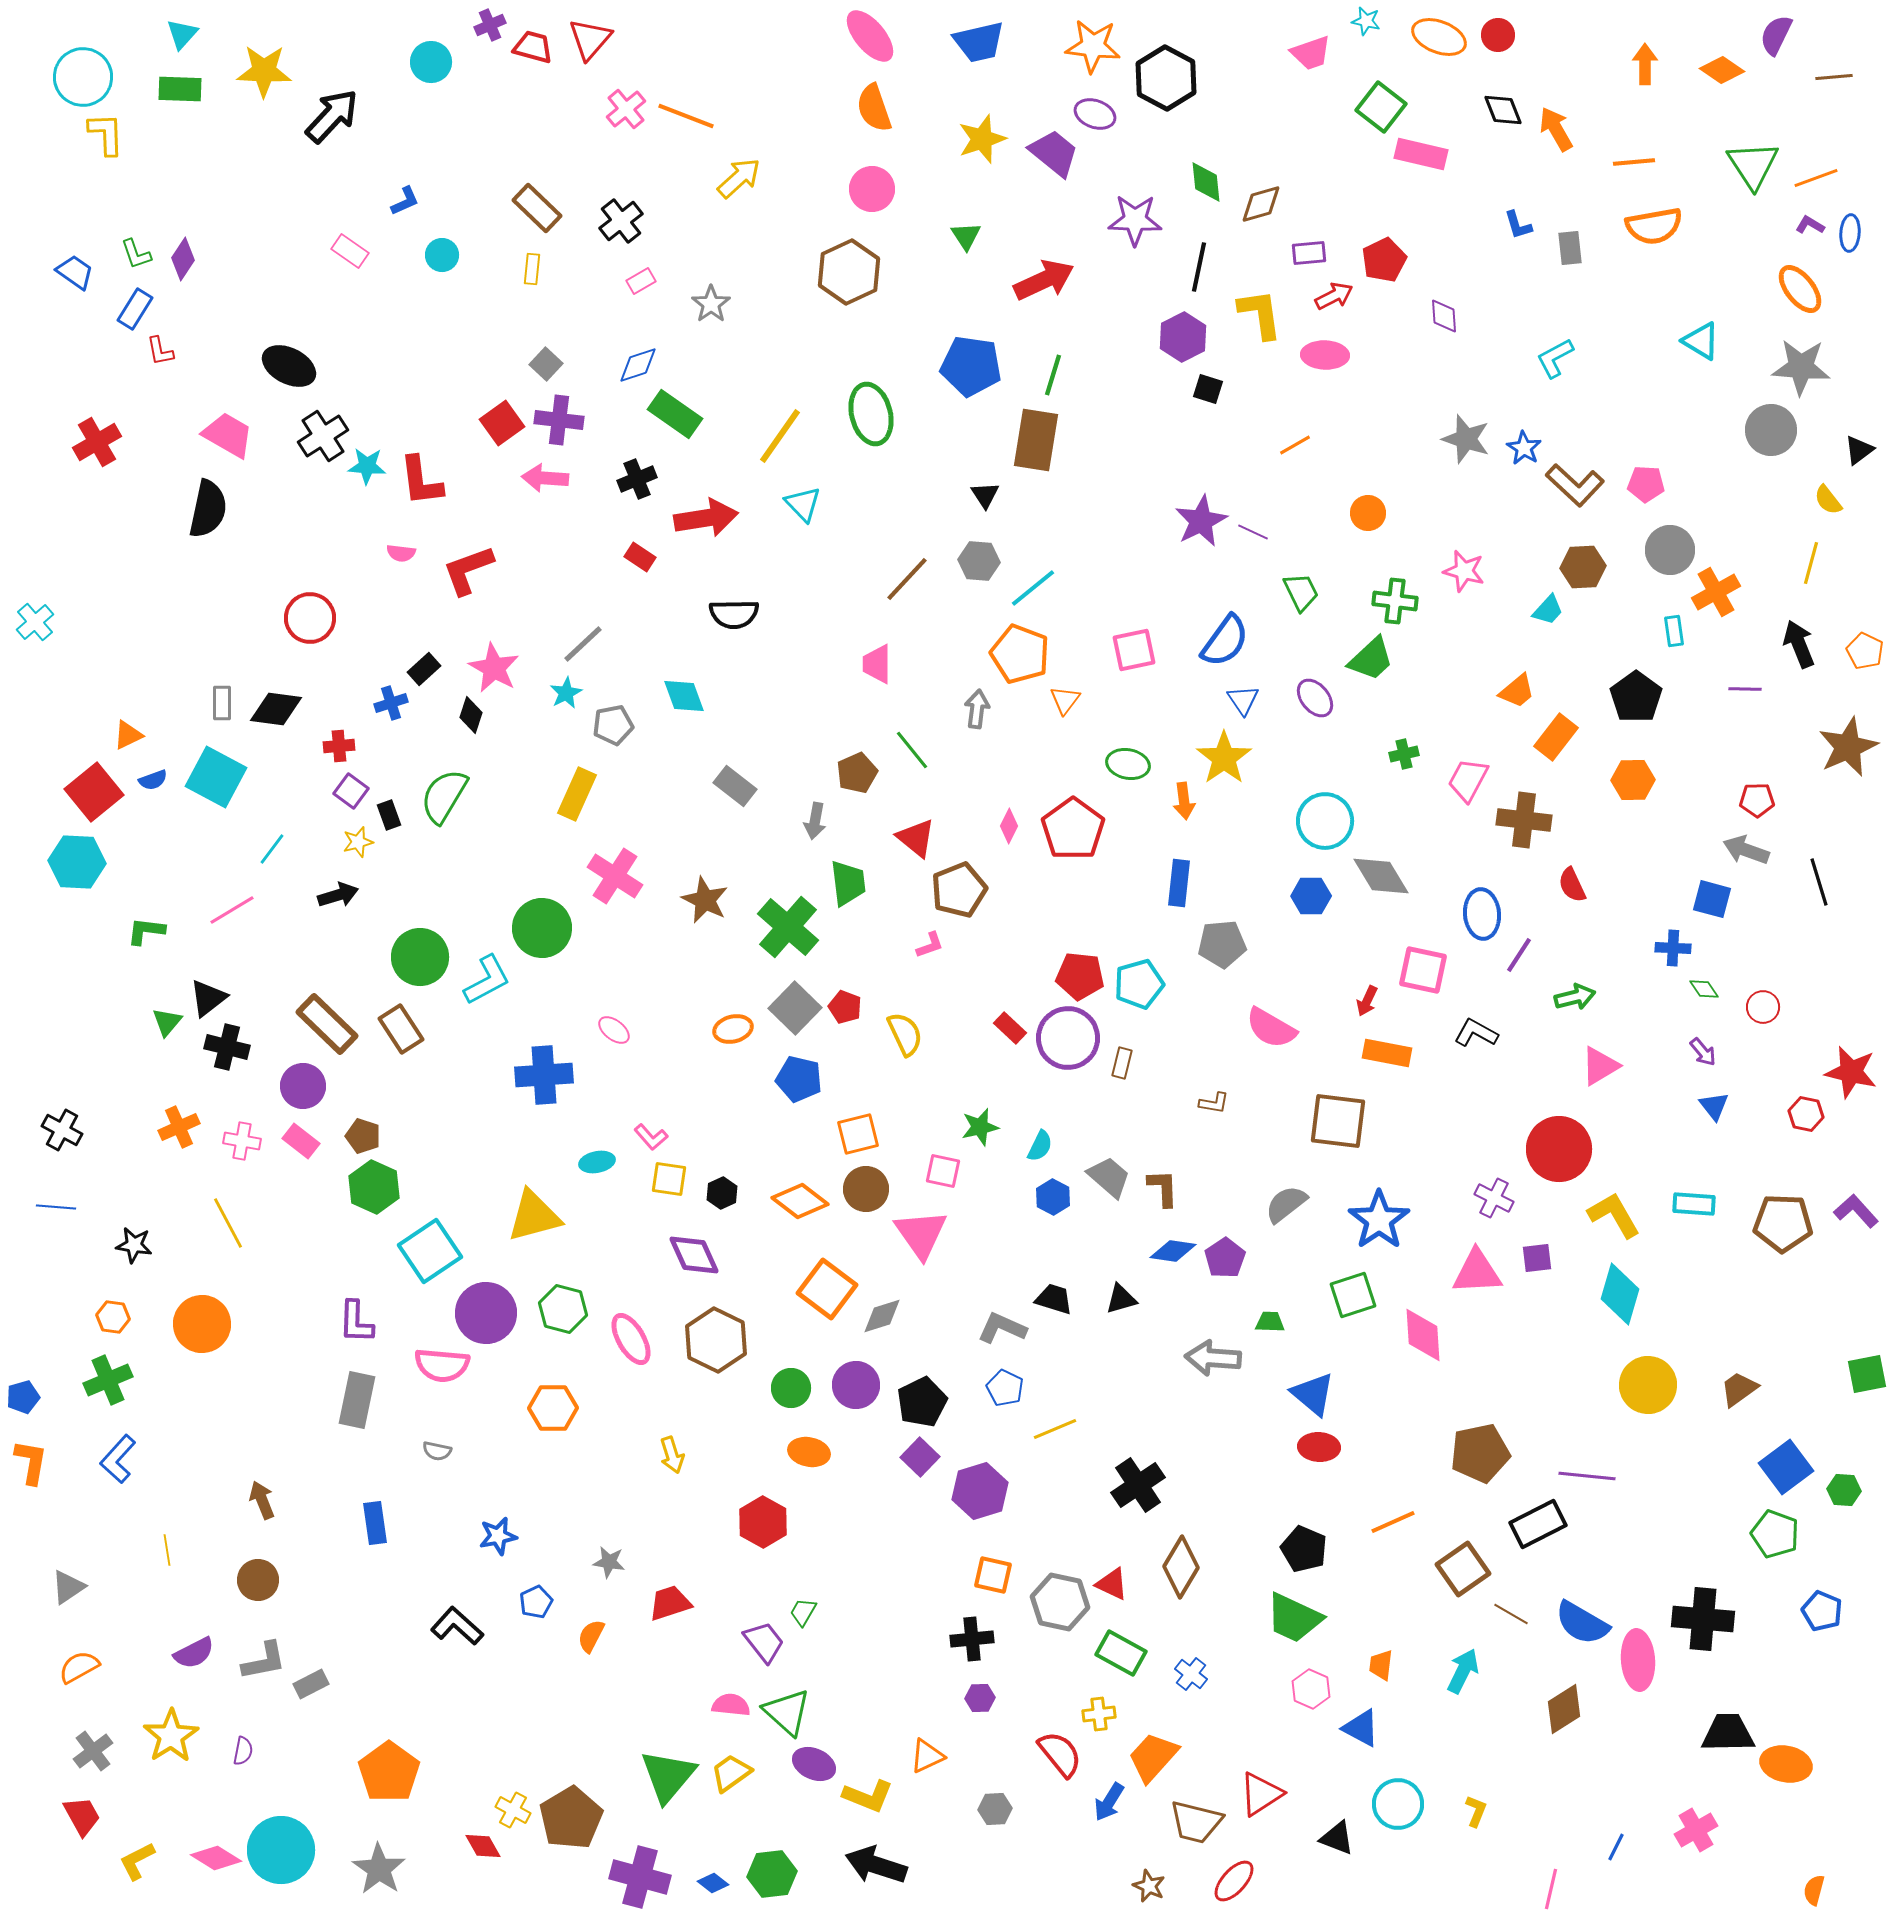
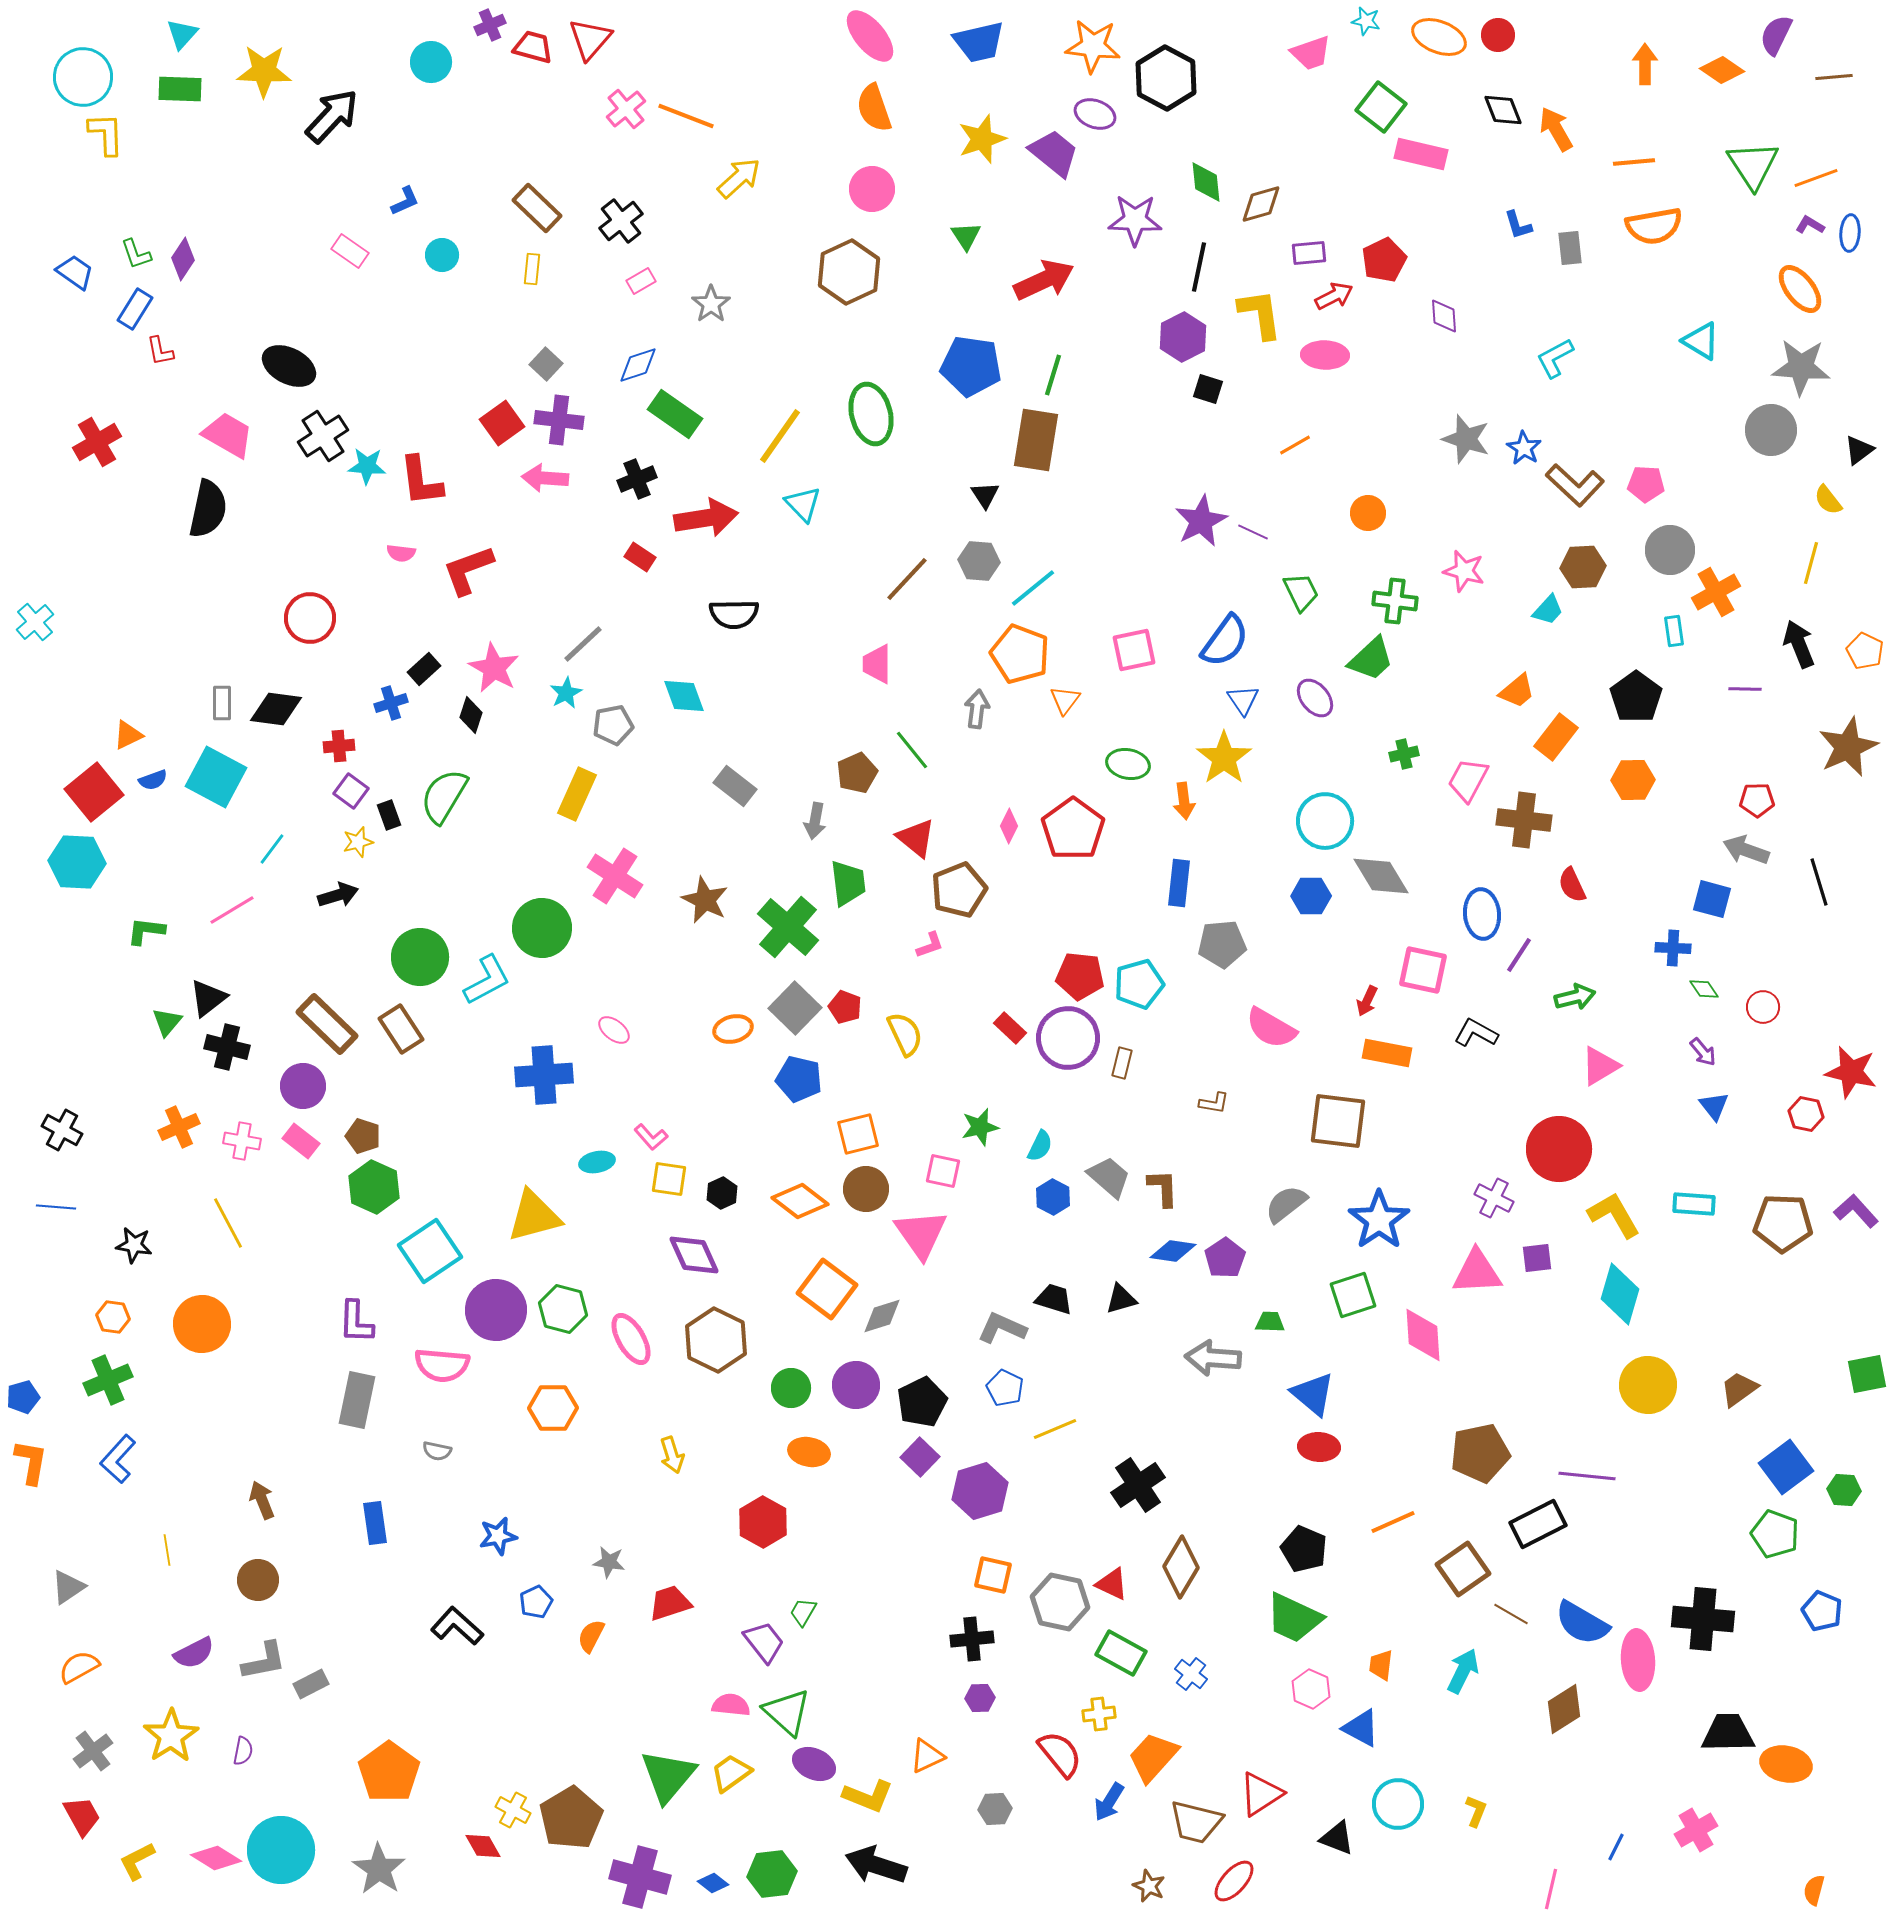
purple circle at (486, 1313): moved 10 px right, 3 px up
